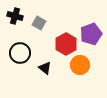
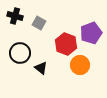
purple pentagon: moved 1 px up
red hexagon: rotated 10 degrees counterclockwise
black triangle: moved 4 px left
